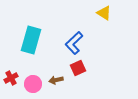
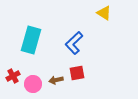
red square: moved 1 px left, 5 px down; rotated 14 degrees clockwise
red cross: moved 2 px right, 2 px up
